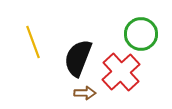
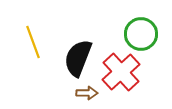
brown arrow: moved 2 px right
